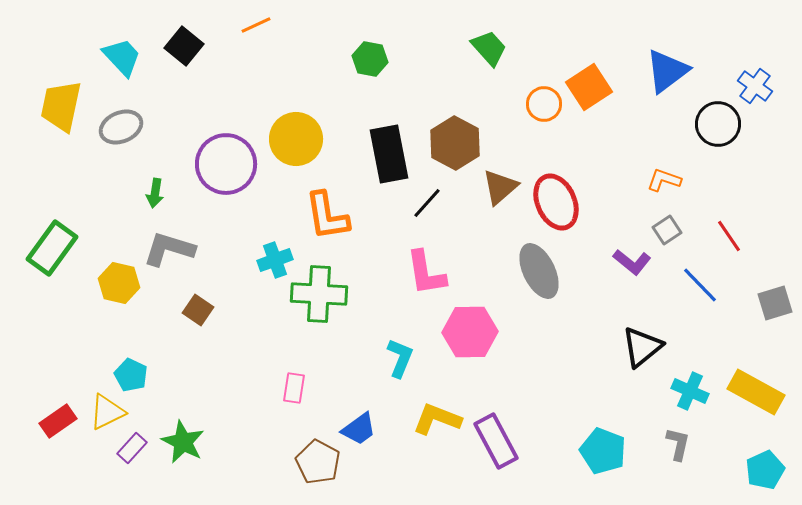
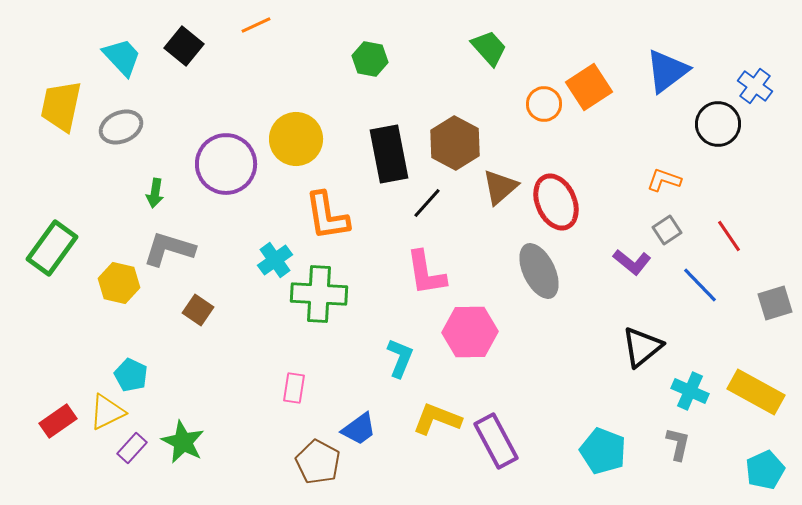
cyan cross at (275, 260): rotated 16 degrees counterclockwise
